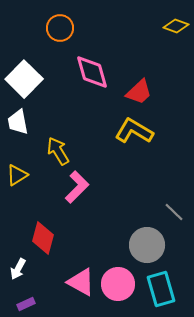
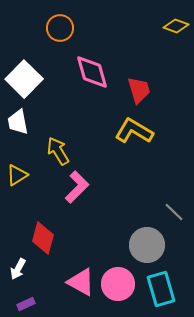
red trapezoid: moved 2 px up; rotated 64 degrees counterclockwise
